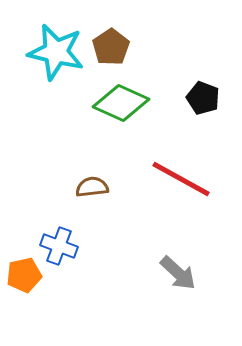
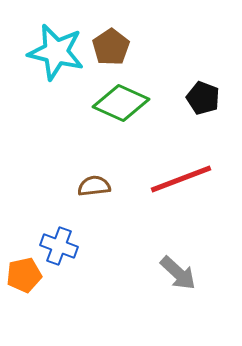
red line: rotated 50 degrees counterclockwise
brown semicircle: moved 2 px right, 1 px up
